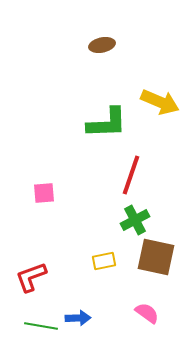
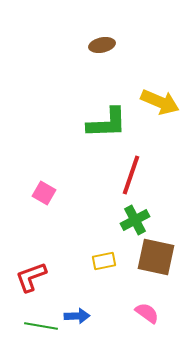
pink square: rotated 35 degrees clockwise
blue arrow: moved 1 px left, 2 px up
